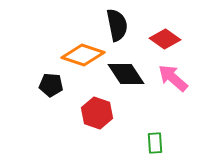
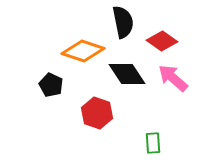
black semicircle: moved 6 px right, 3 px up
red diamond: moved 3 px left, 2 px down
orange diamond: moved 4 px up
black diamond: moved 1 px right
black pentagon: rotated 20 degrees clockwise
green rectangle: moved 2 px left
